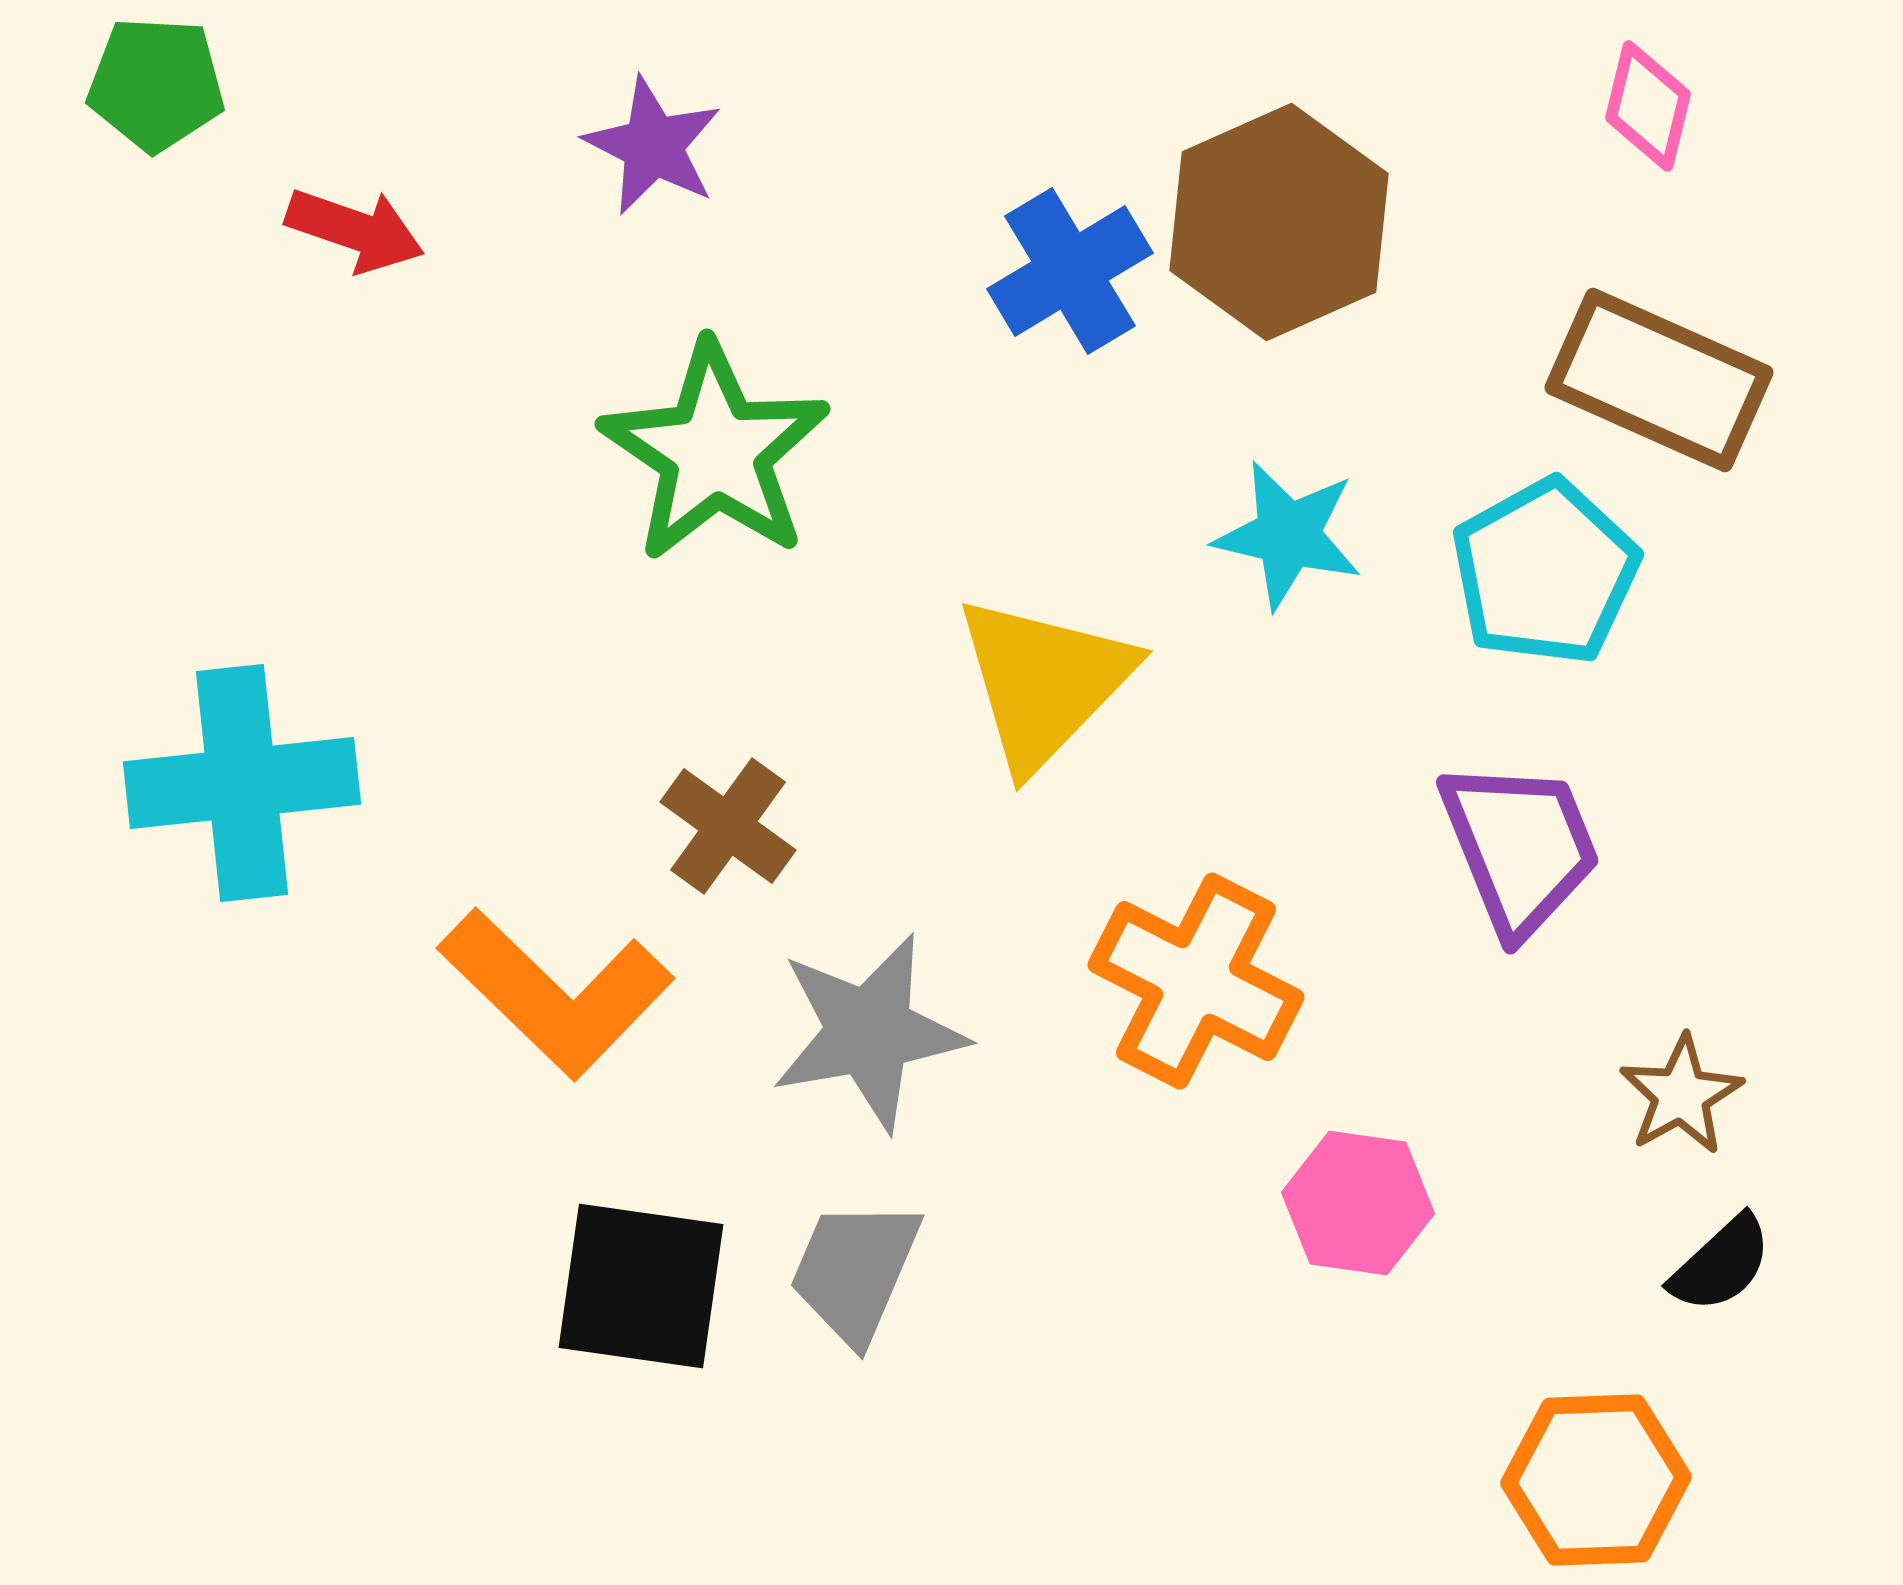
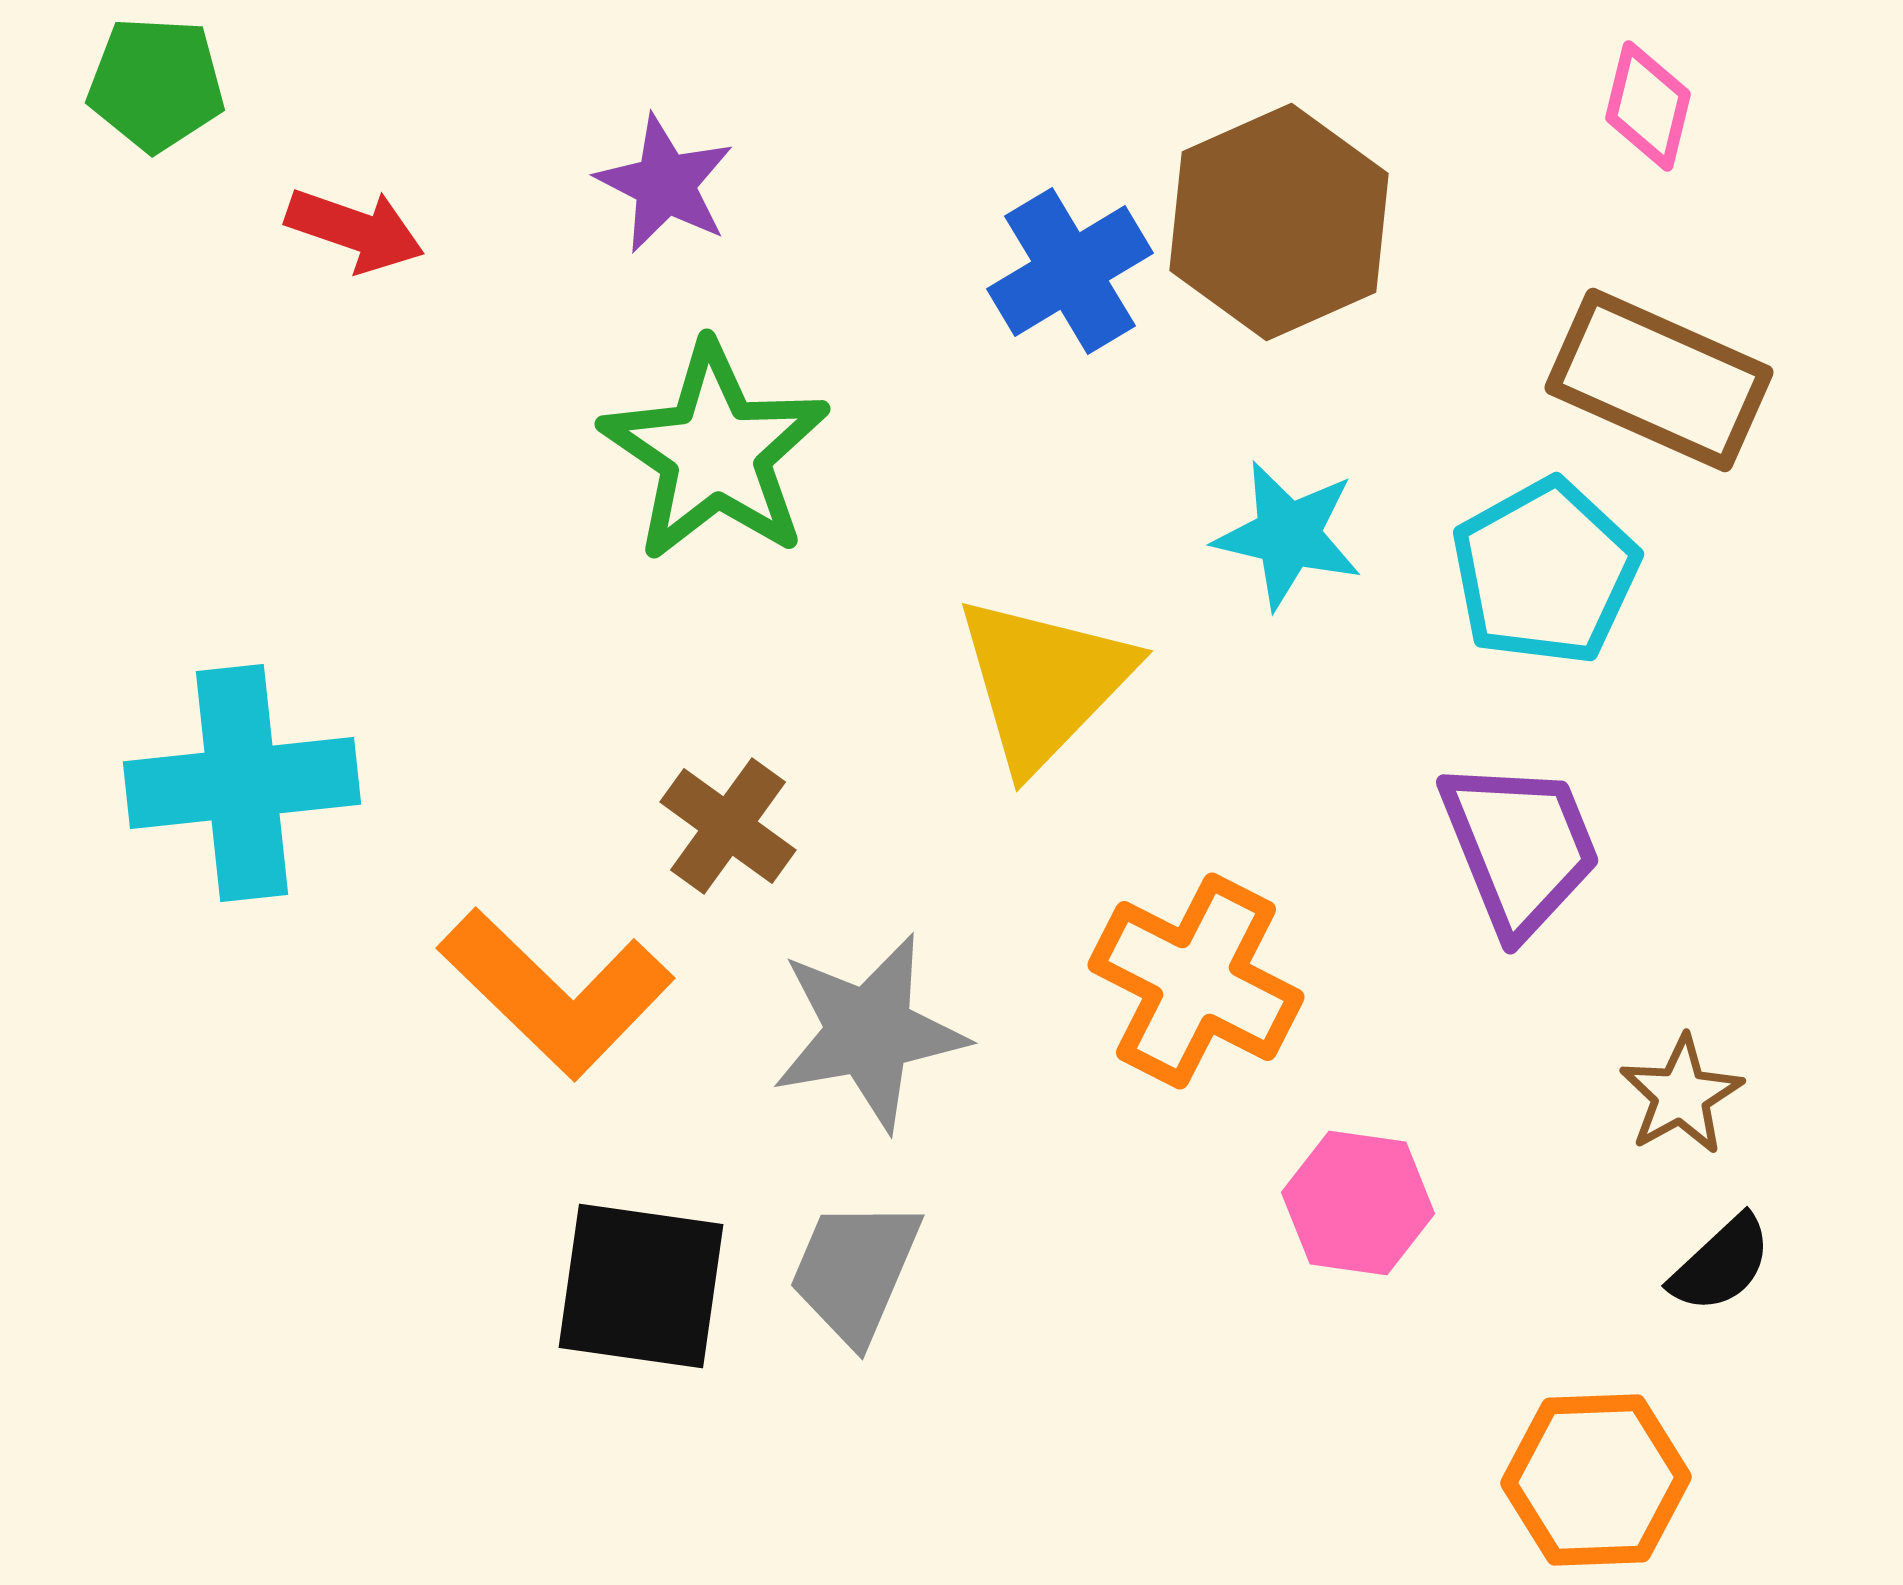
purple star: moved 12 px right, 38 px down
